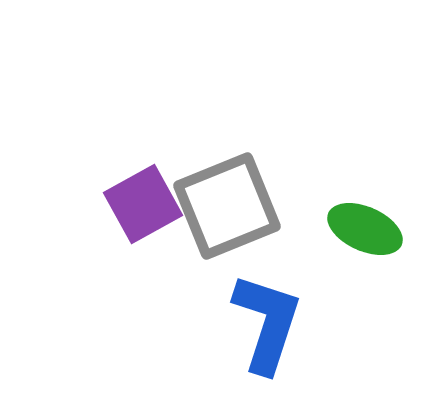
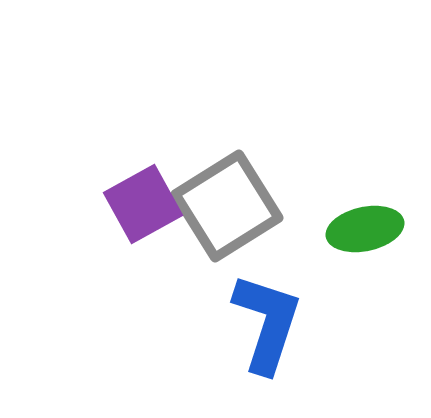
gray square: rotated 10 degrees counterclockwise
green ellipse: rotated 36 degrees counterclockwise
